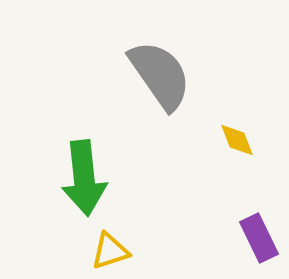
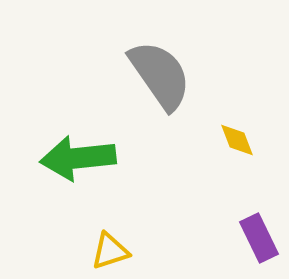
green arrow: moved 6 px left, 20 px up; rotated 90 degrees clockwise
